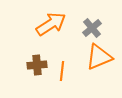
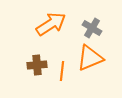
gray cross: rotated 18 degrees counterclockwise
orange triangle: moved 9 px left, 1 px down
